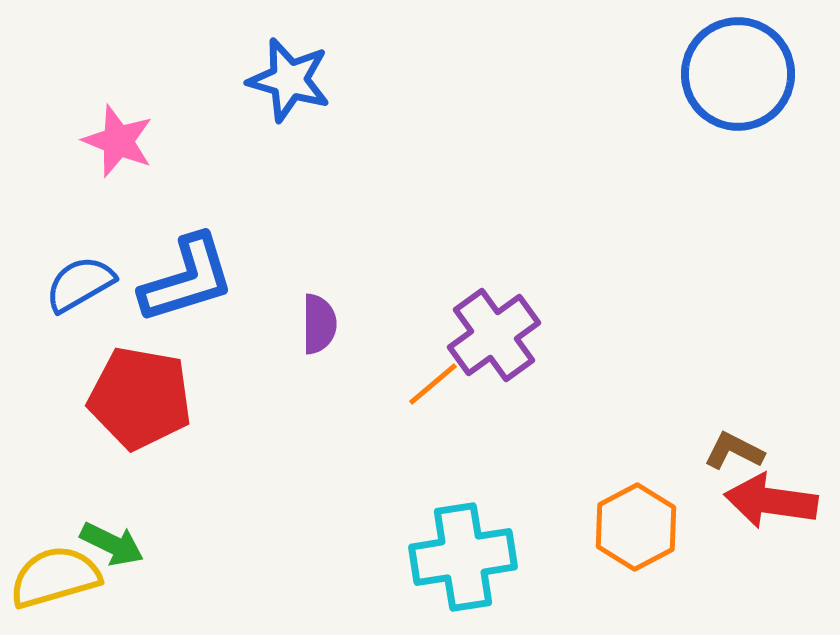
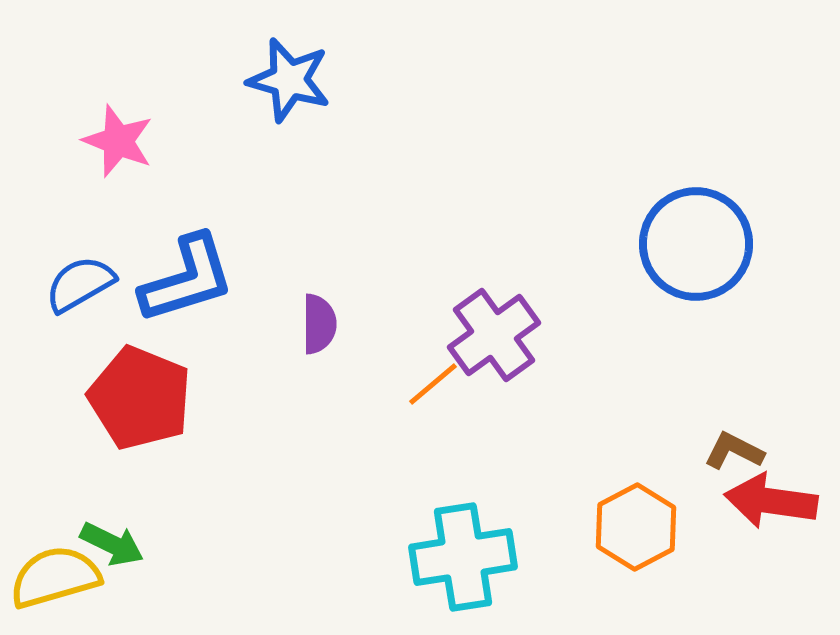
blue circle: moved 42 px left, 170 px down
red pentagon: rotated 12 degrees clockwise
